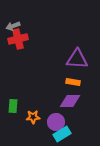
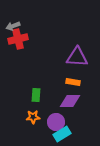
purple triangle: moved 2 px up
green rectangle: moved 23 px right, 11 px up
